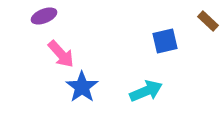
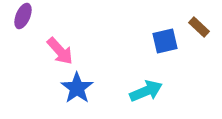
purple ellipse: moved 21 px left; rotated 45 degrees counterclockwise
brown rectangle: moved 9 px left, 6 px down
pink arrow: moved 1 px left, 3 px up
blue star: moved 5 px left, 1 px down
